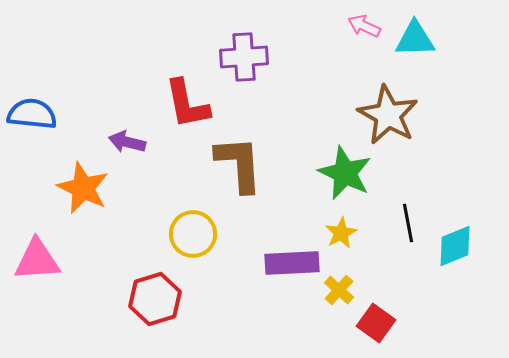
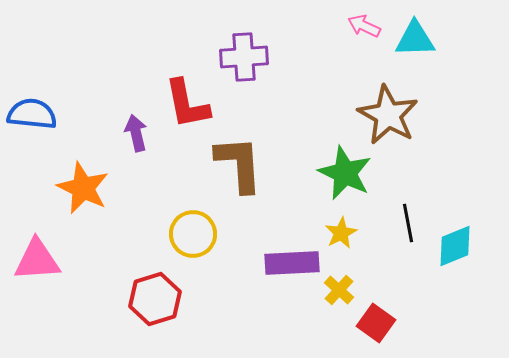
purple arrow: moved 9 px right, 9 px up; rotated 63 degrees clockwise
